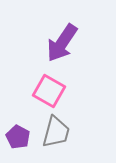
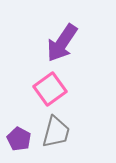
pink square: moved 1 px right, 2 px up; rotated 24 degrees clockwise
purple pentagon: moved 1 px right, 2 px down
